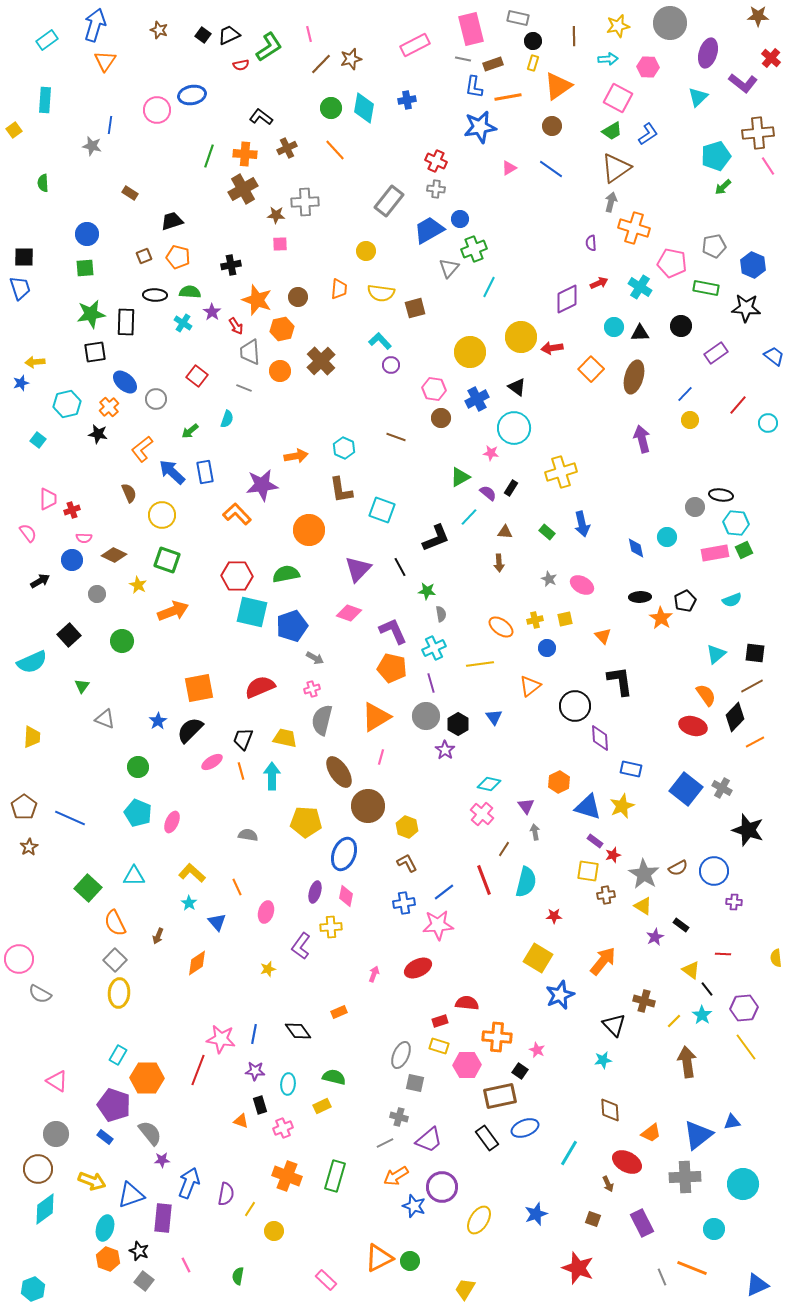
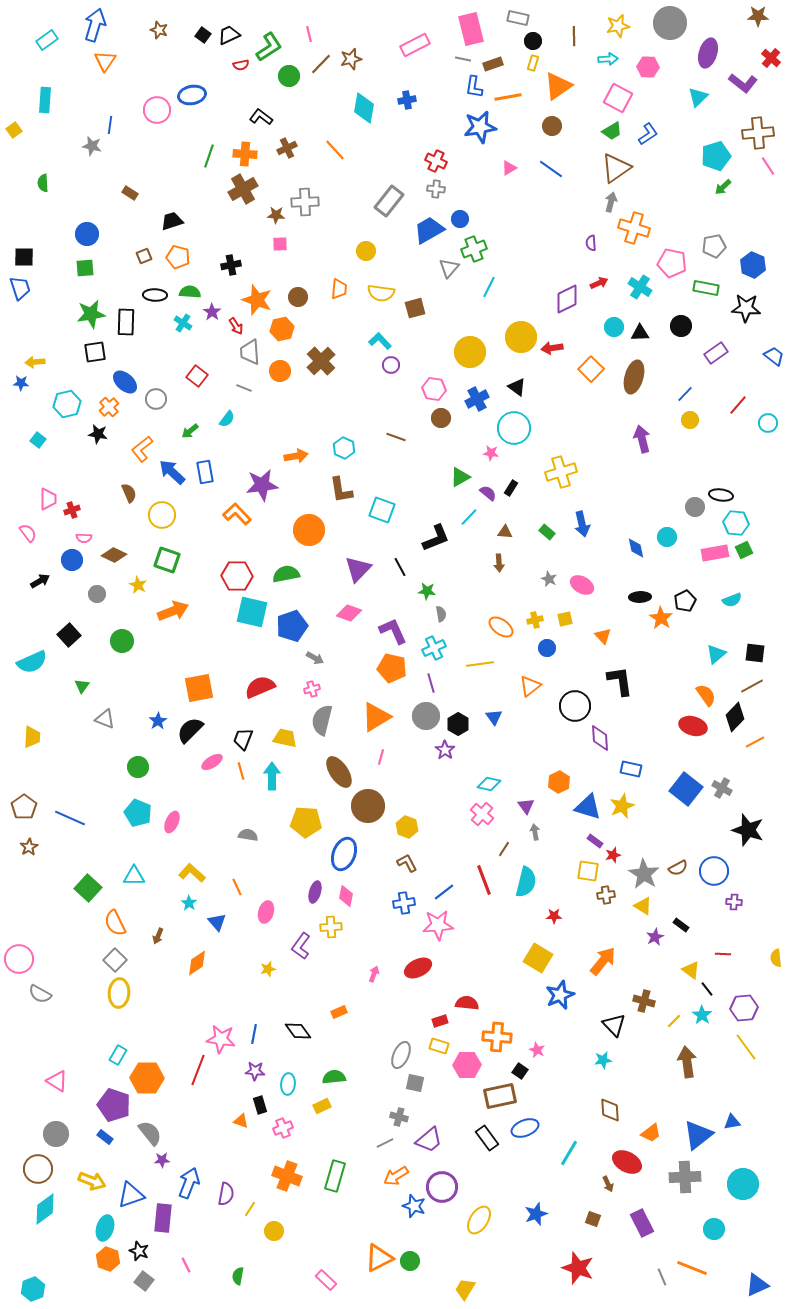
green circle at (331, 108): moved 42 px left, 32 px up
blue star at (21, 383): rotated 21 degrees clockwise
cyan semicircle at (227, 419): rotated 18 degrees clockwise
green semicircle at (334, 1077): rotated 20 degrees counterclockwise
